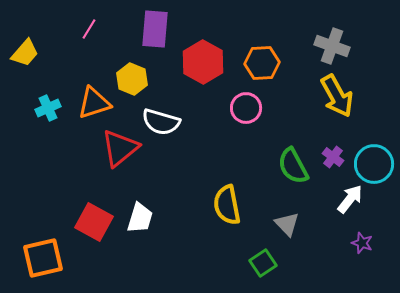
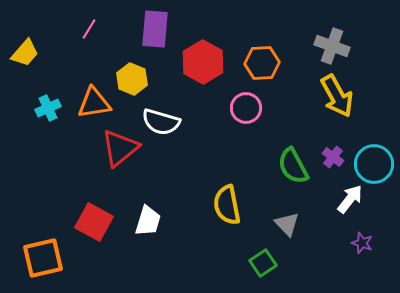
orange triangle: rotated 9 degrees clockwise
white trapezoid: moved 8 px right, 3 px down
